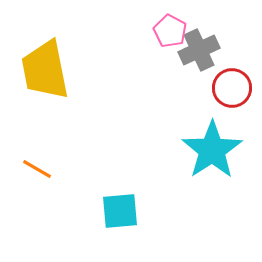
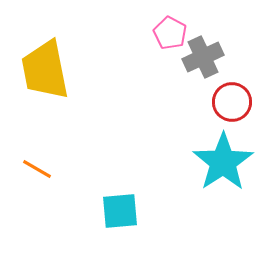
pink pentagon: moved 2 px down
gray cross: moved 4 px right, 7 px down
red circle: moved 14 px down
cyan star: moved 11 px right, 12 px down
